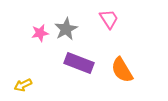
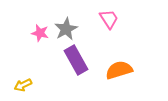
pink star: rotated 24 degrees clockwise
purple rectangle: moved 3 px left, 3 px up; rotated 40 degrees clockwise
orange semicircle: moved 3 px left; rotated 104 degrees clockwise
